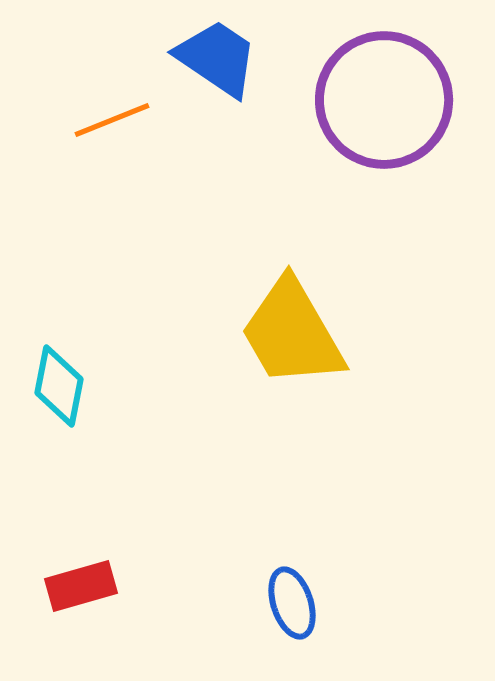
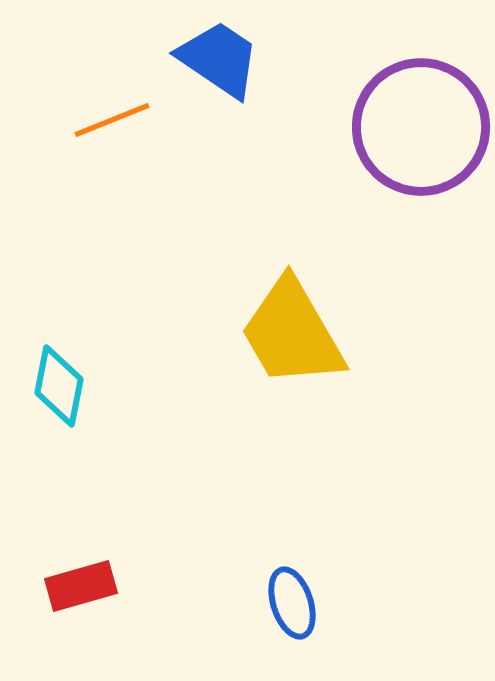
blue trapezoid: moved 2 px right, 1 px down
purple circle: moved 37 px right, 27 px down
